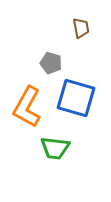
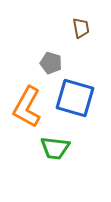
blue square: moved 1 px left
